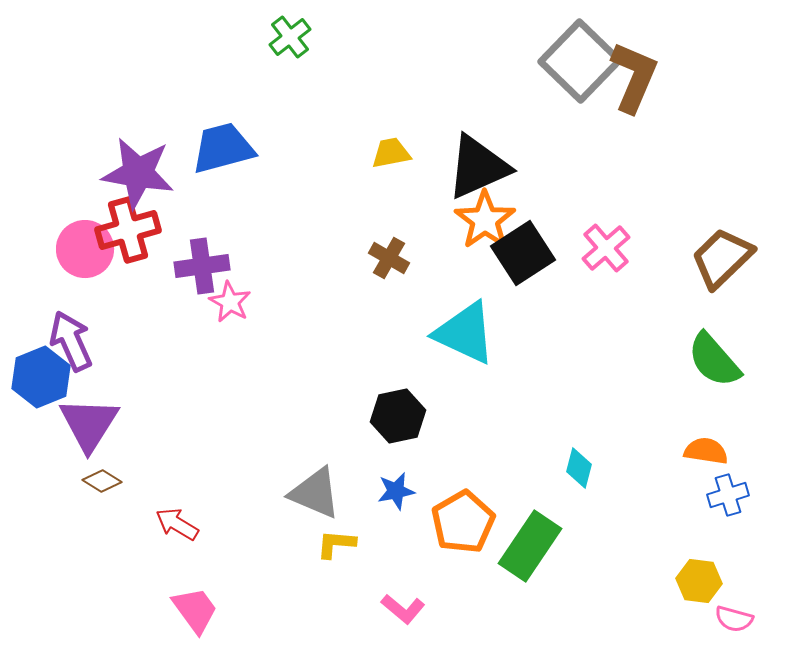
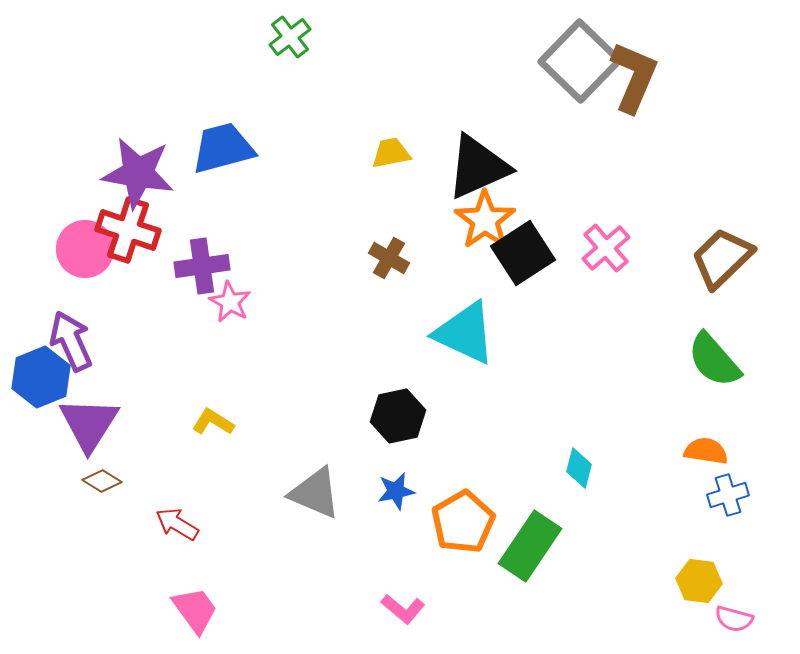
red cross: rotated 34 degrees clockwise
yellow L-shape: moved 123 px left, 122 px up; rotated 27 degrees clockwise
